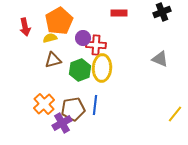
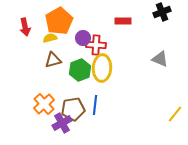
red rectangle: moved 4 px right, 8 px down
